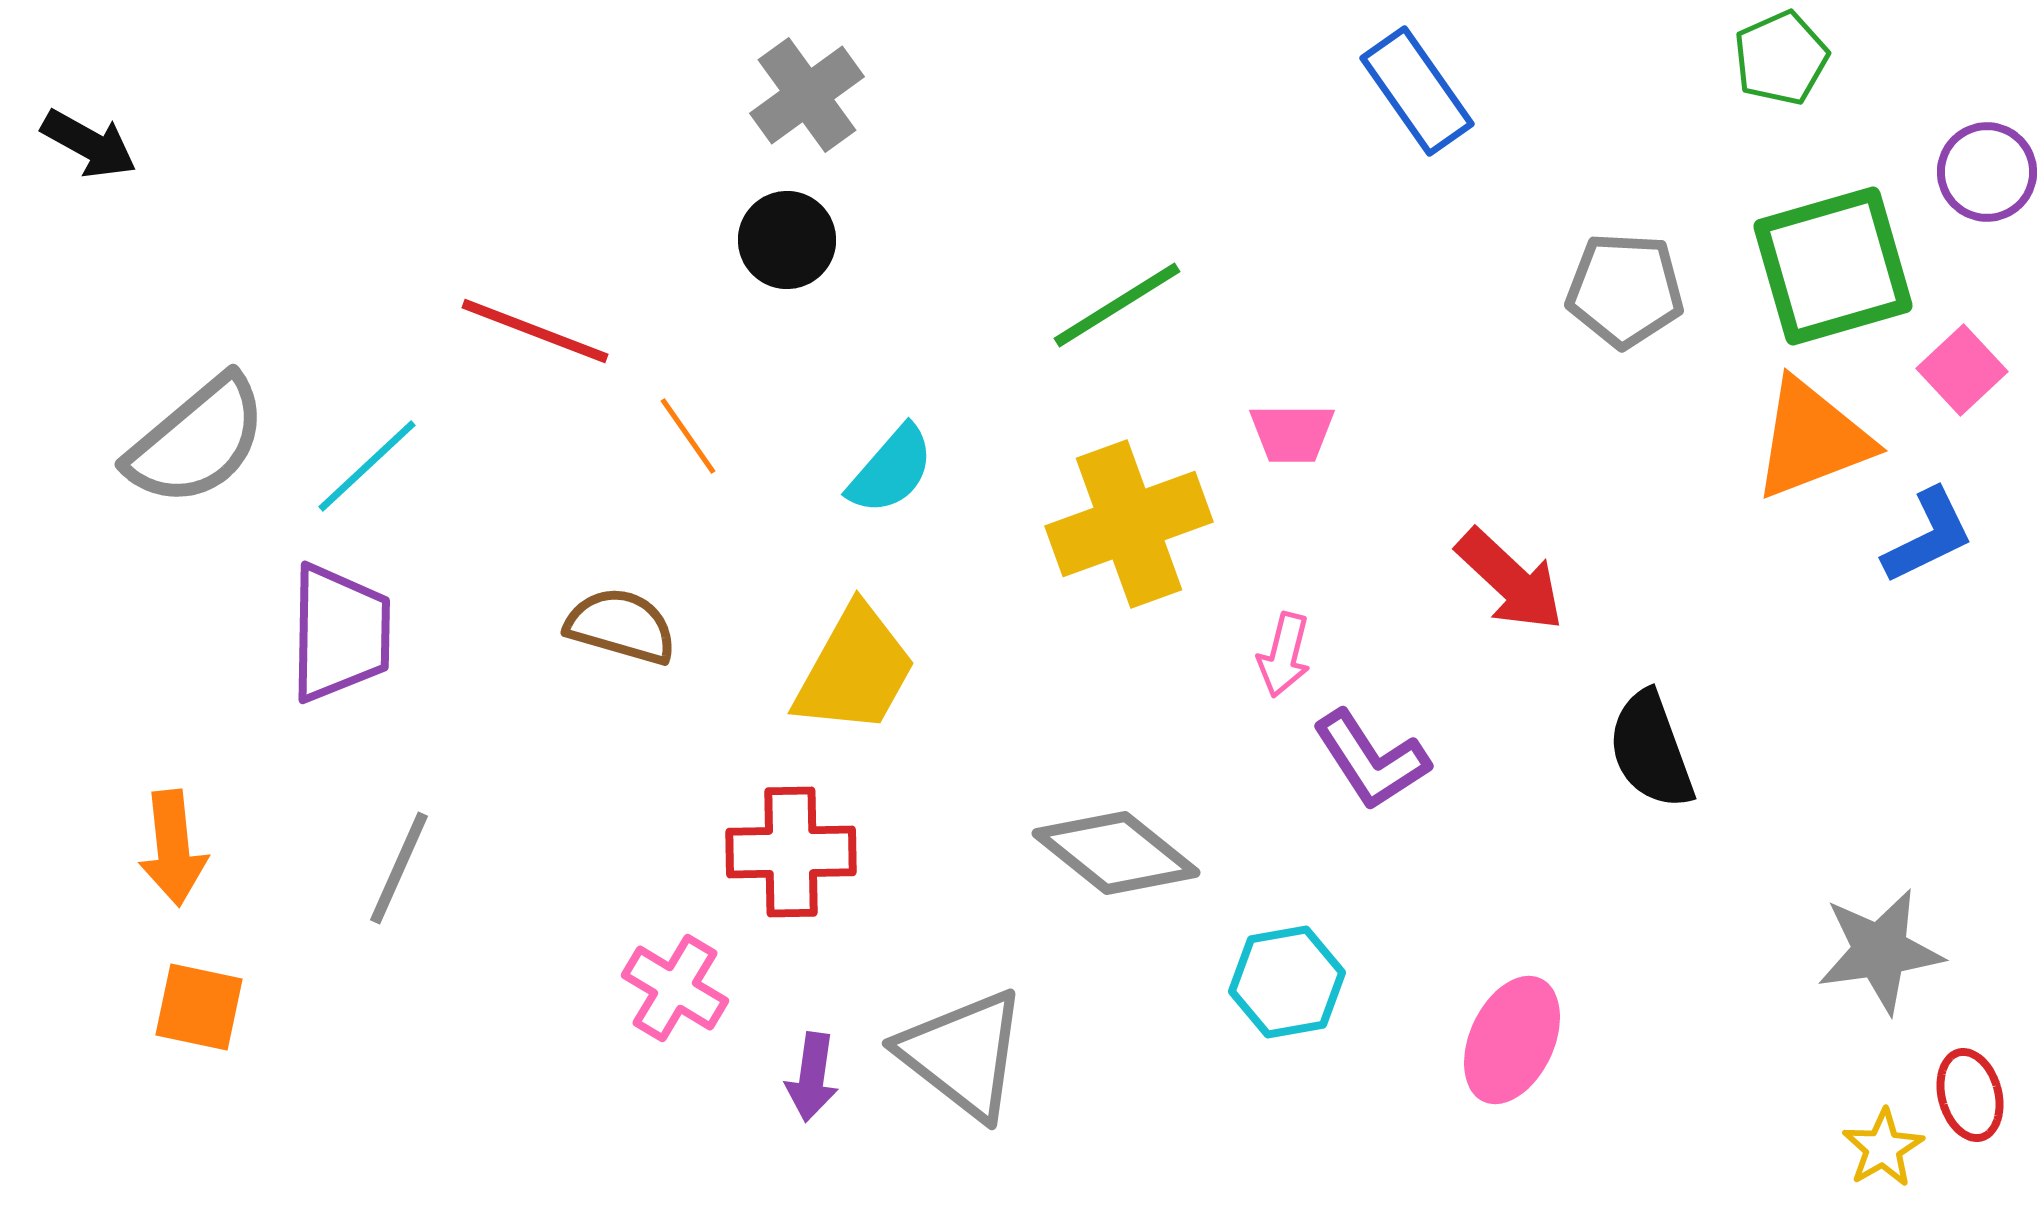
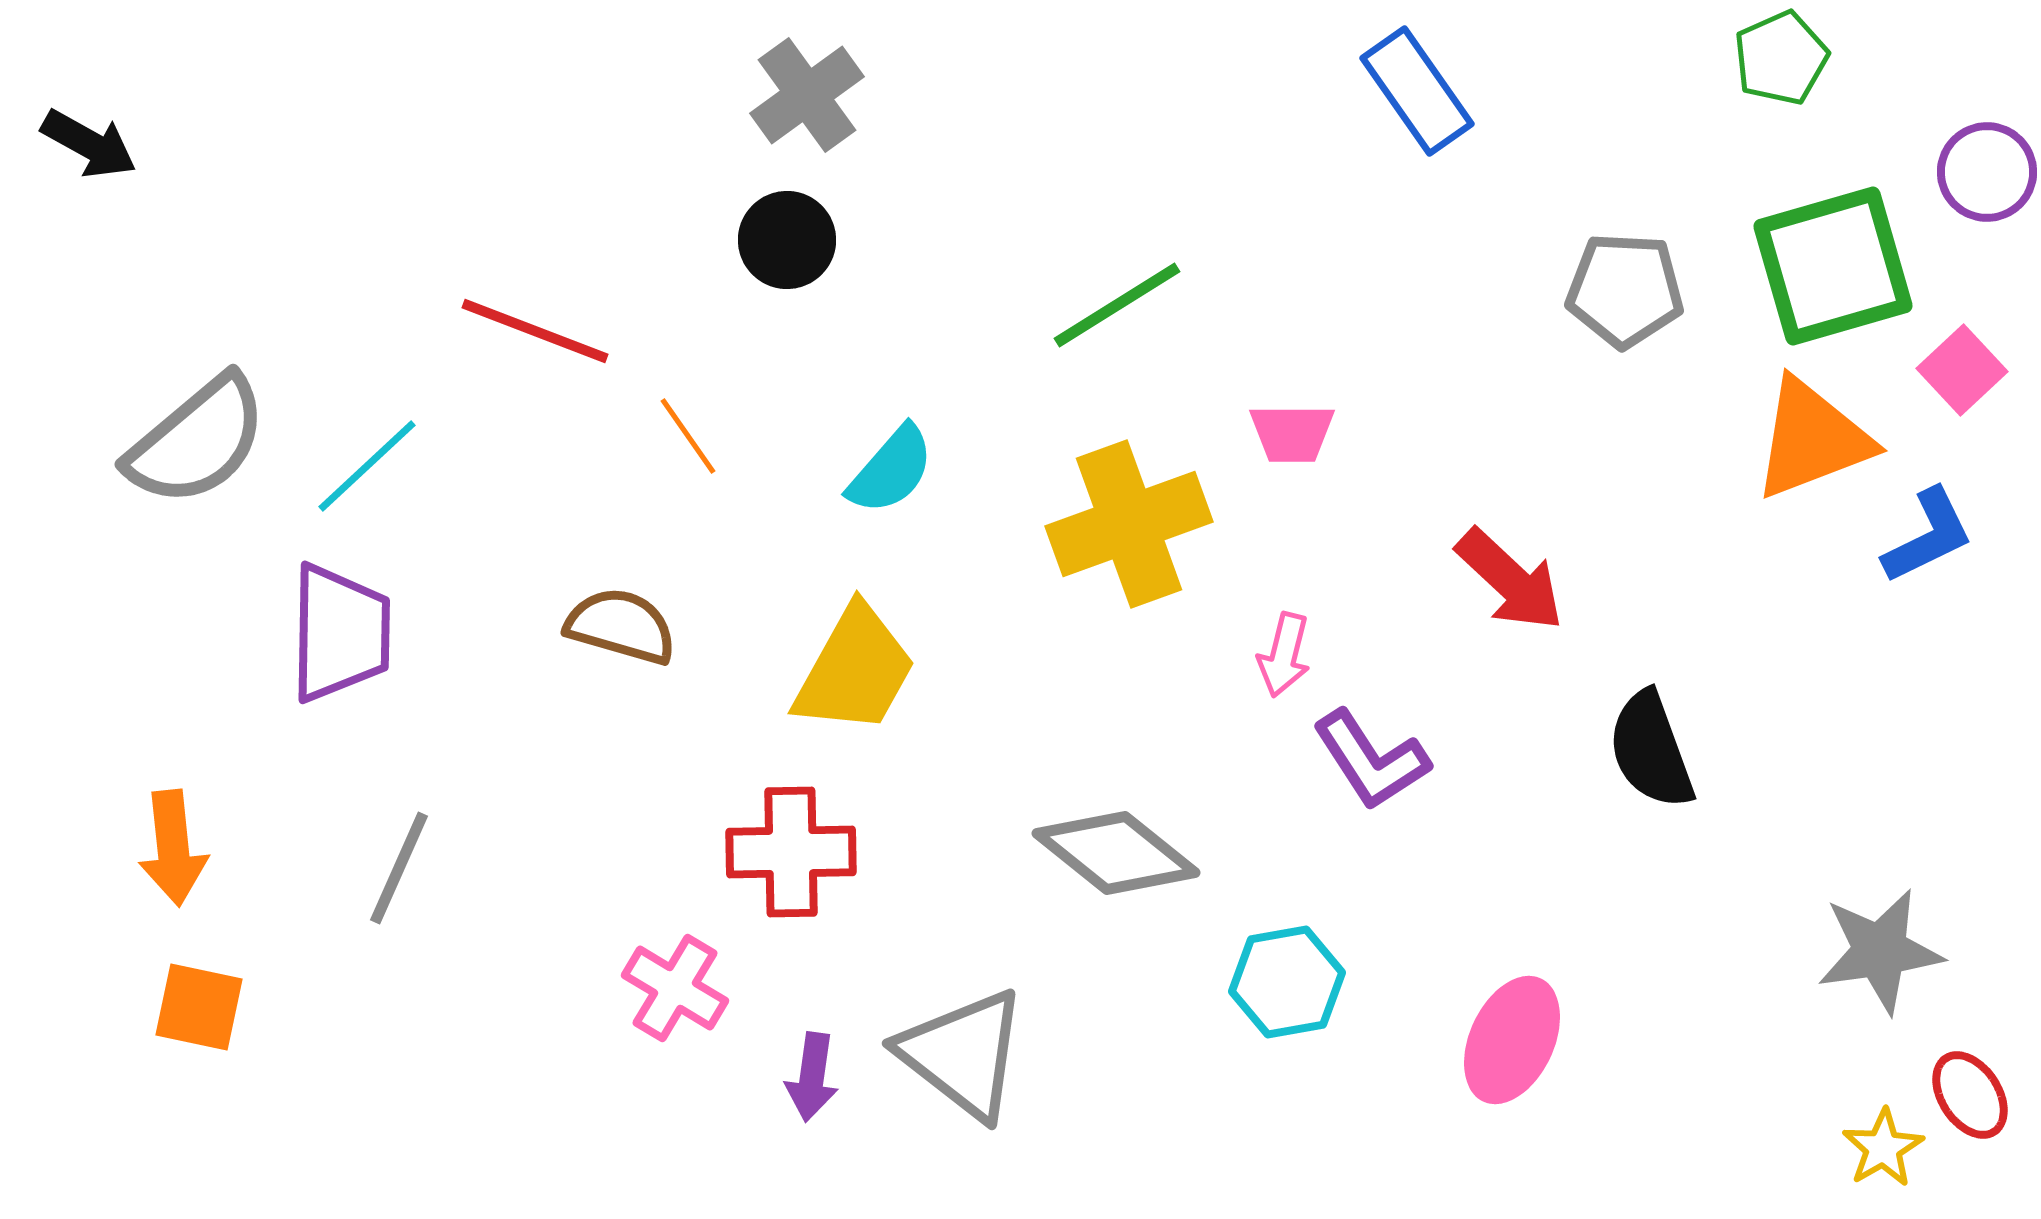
red ellipse: rotated 18 degrees counterclockwise
